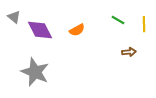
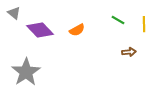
gray triangle: moved 4 px up
purple diamond: rotated 16 degrees counterclockwise
gray star: moved 9 px left; rotated 16 degrees clockwise
